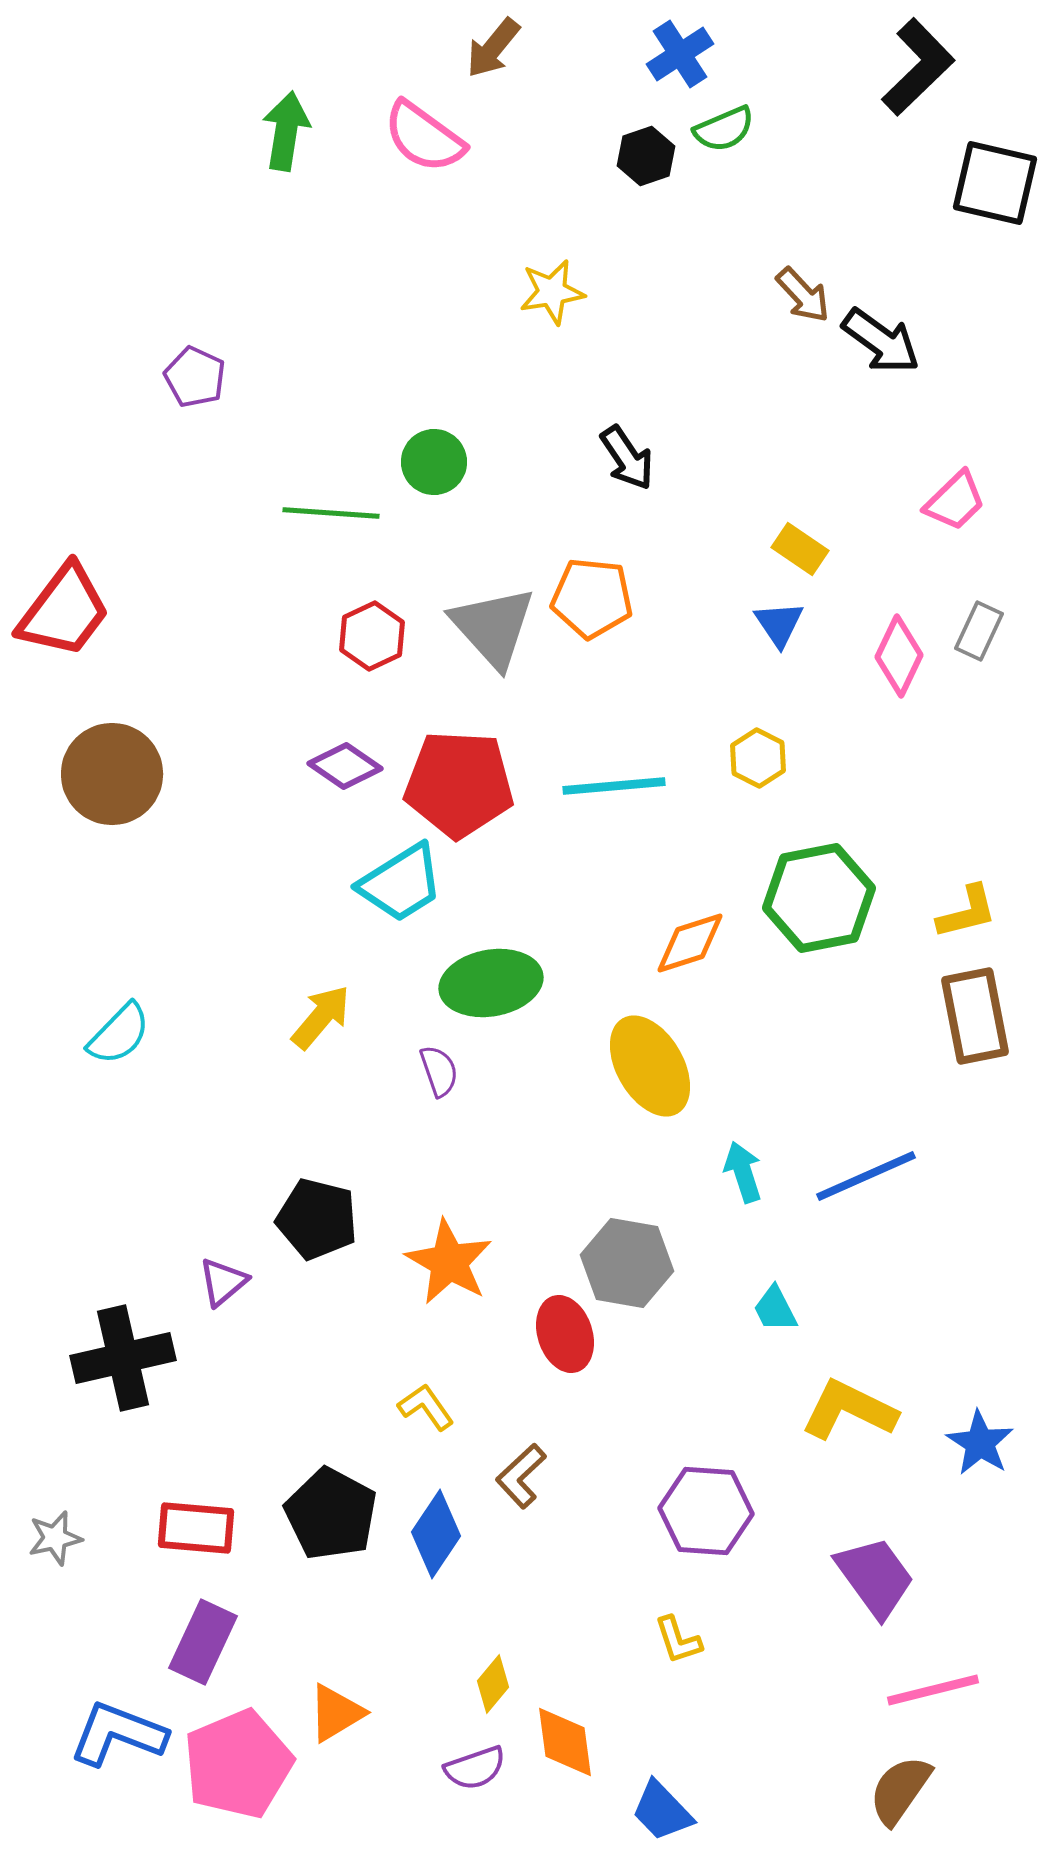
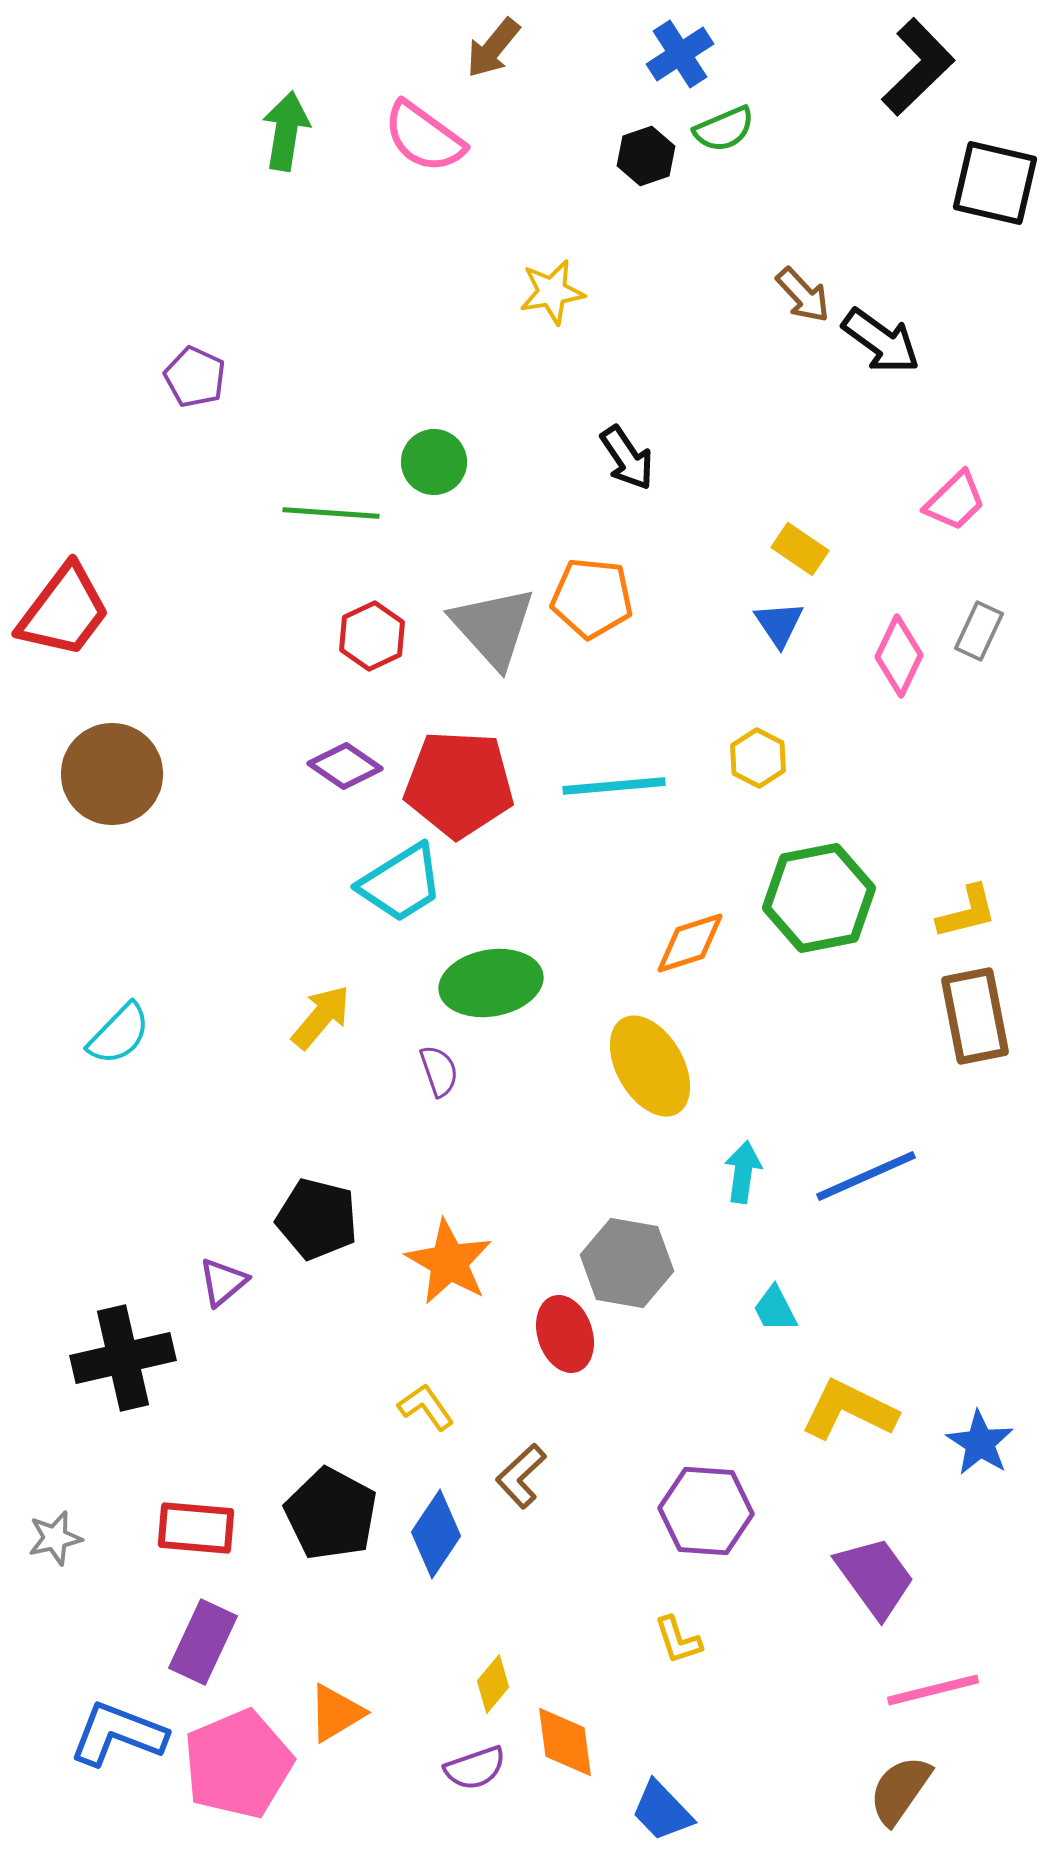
cyan arrow at (743, 1172): rotated 26 degrees clockwise
